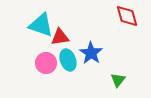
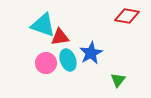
red diamond: rotated 65 degrees counterclockwise
cyan triangle: moved 2 px right
blue star: rotated 10 degrees clockwise
